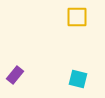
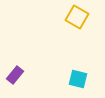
yellow square: rotated 30 degrees clockwise
